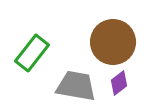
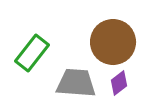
gray trapezoid: moved 3 px up; rotated 6 degrees counterclockwise
